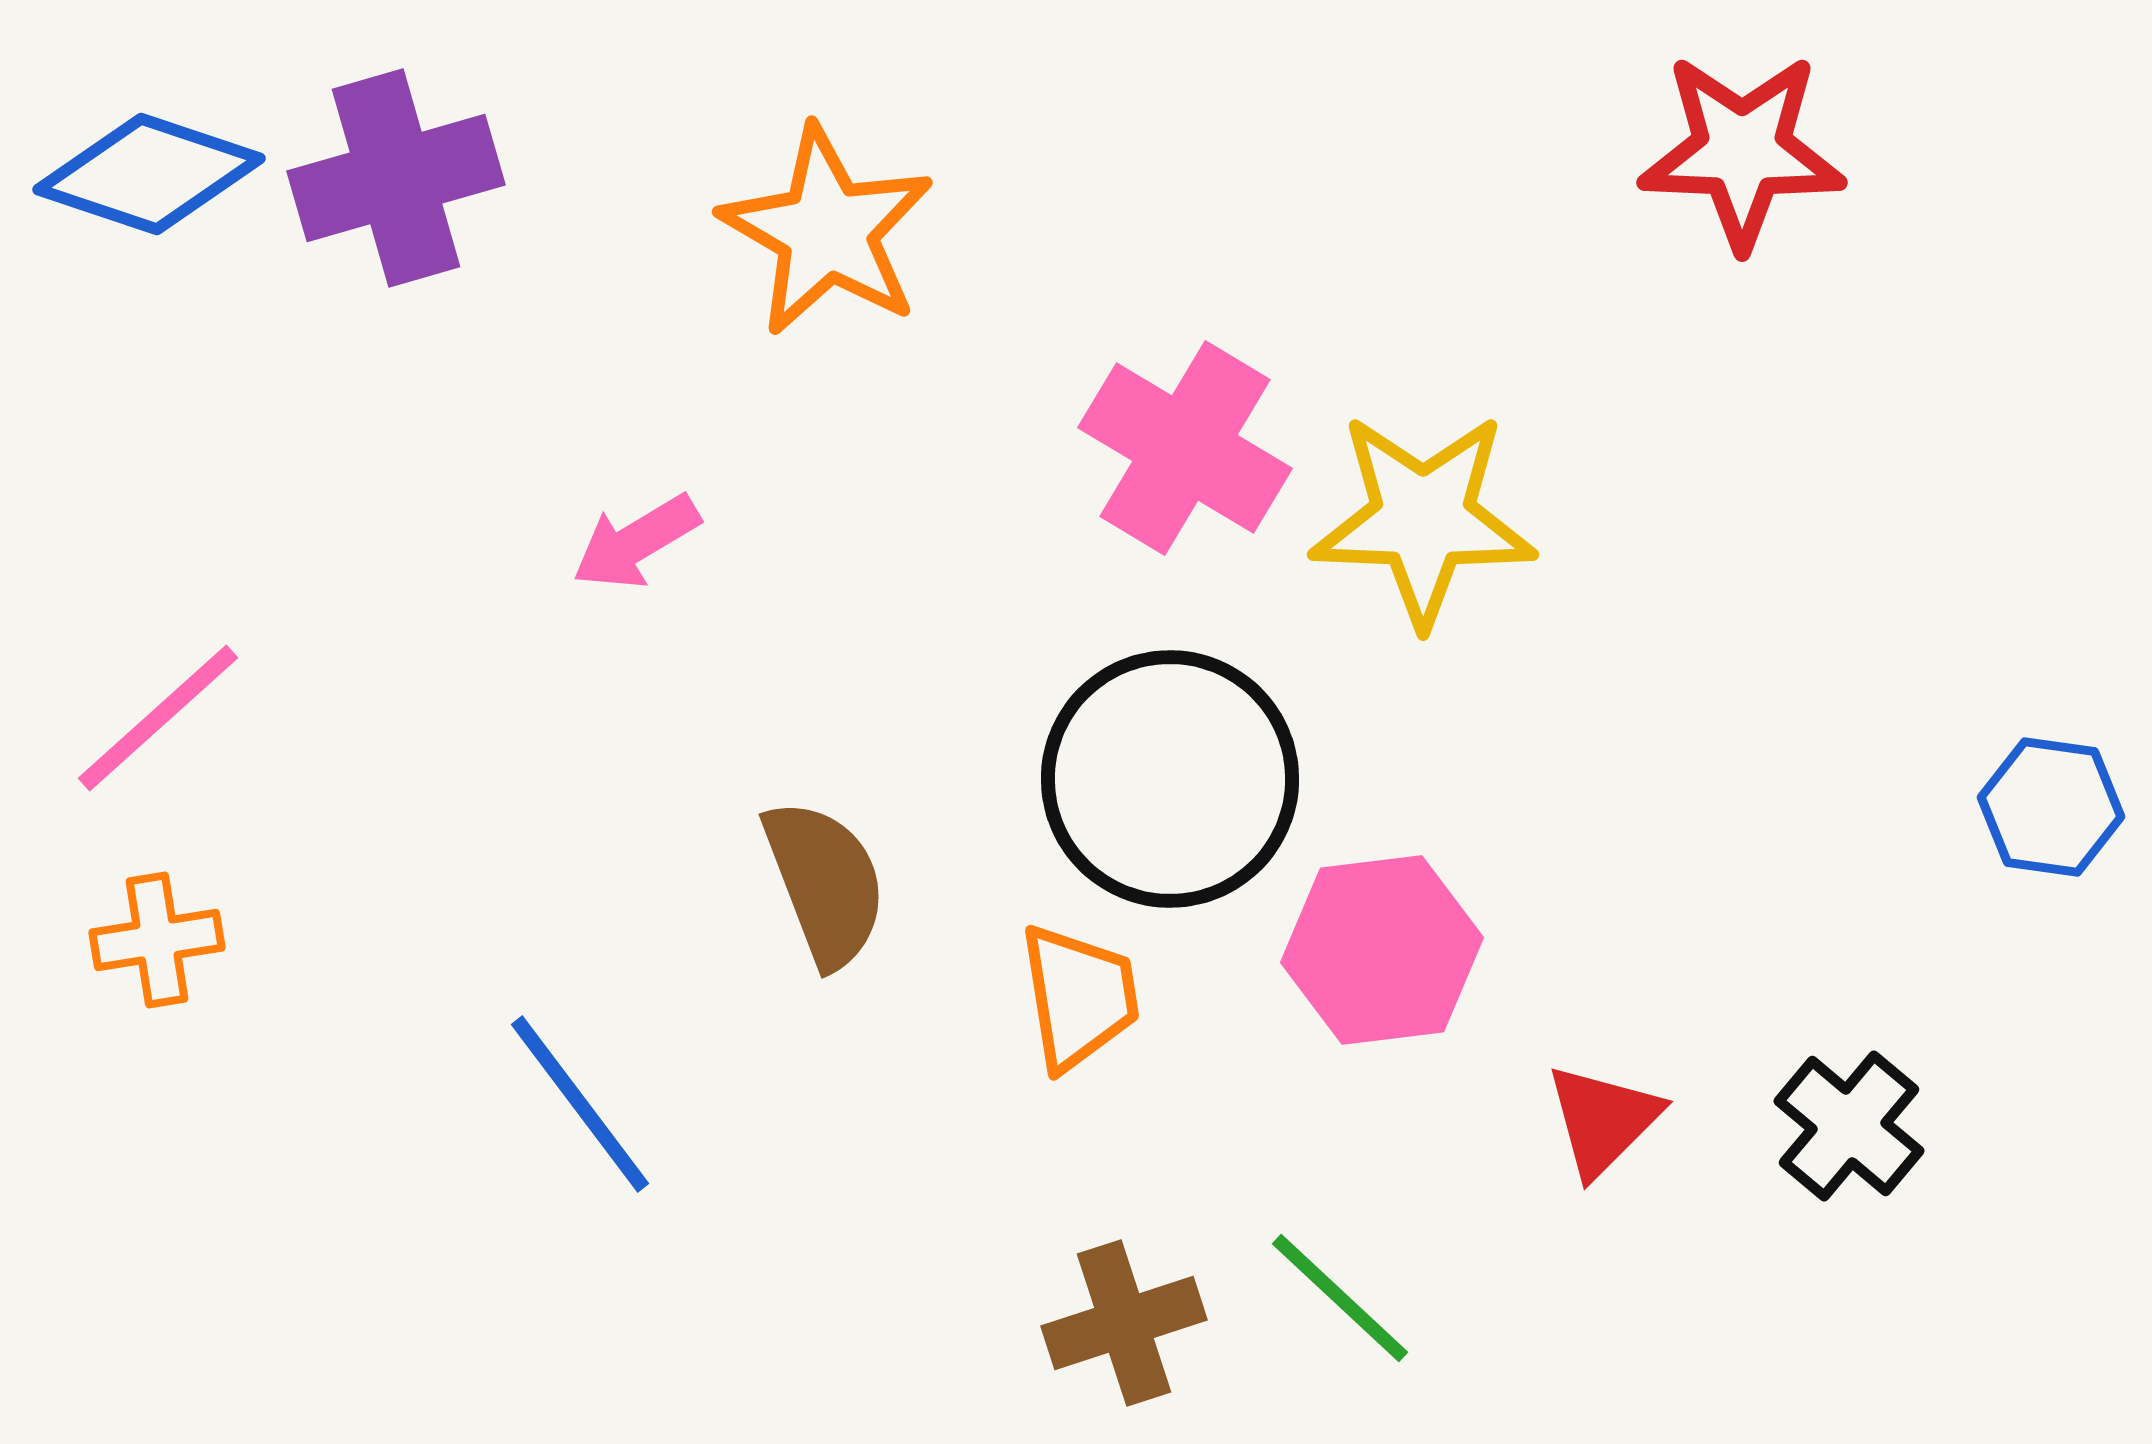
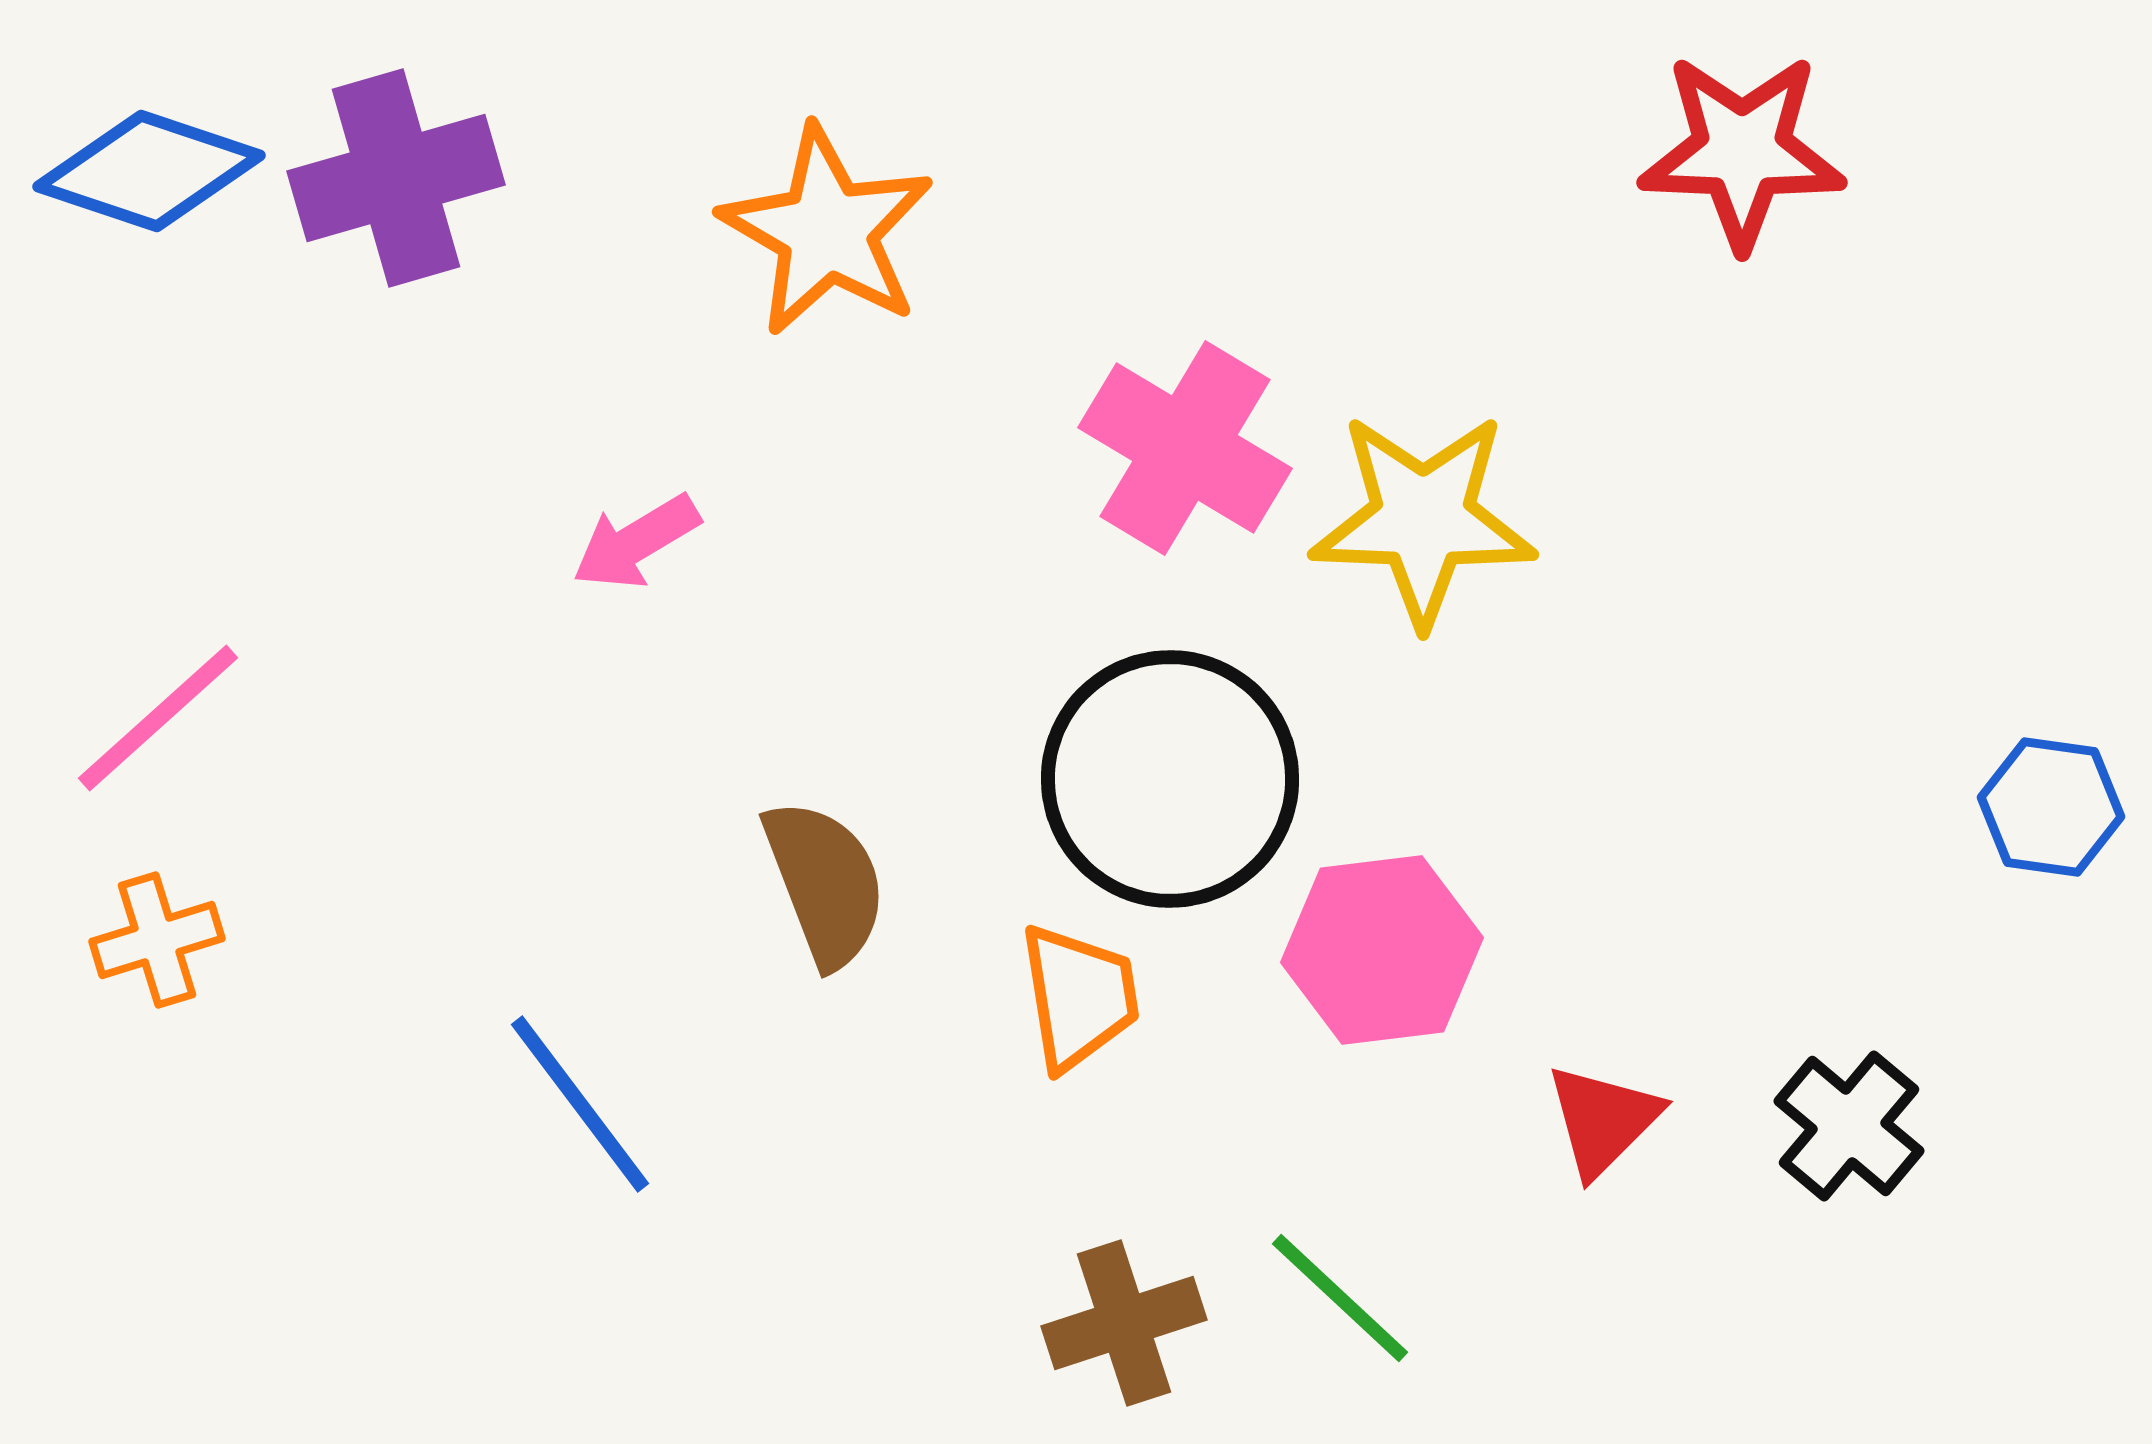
blue diamond: moved 3 px up
orange cross: rotated 8 degrees counterclockwise
